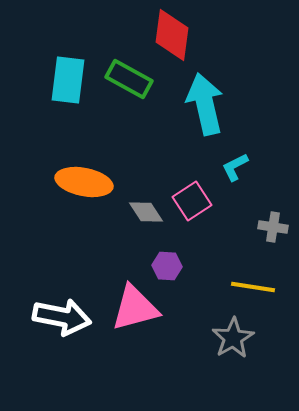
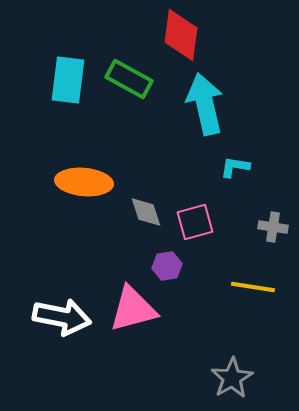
red diamond: moved 9 px right
cyan L-shape: rotated 36 degrees clockwise
orange ellipse: rotated 6 degrees counterclockwise
pink square: moved 3 px right, 21 px down; rotated 18 degrees clockwise
gray diamond: rotated 15 degrees clockwise
purple hexagon: rotated 12 degrees counterclockwise
pink triangle: moved 2 px left, 1 px down
gray star: moved 1 px left, 40 px down
